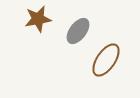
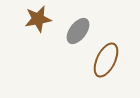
brown ellipse: rotated 8 degrees counterclockwise
